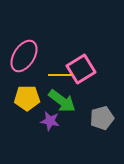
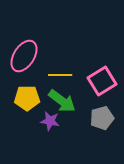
pink square: moved 21 px right, 12 px down
